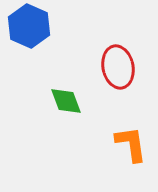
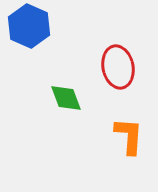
green diamond: moved 3 px up
orange L-shape: moved 2 px left, 8 px up; rotated 12 degrees clockwise
